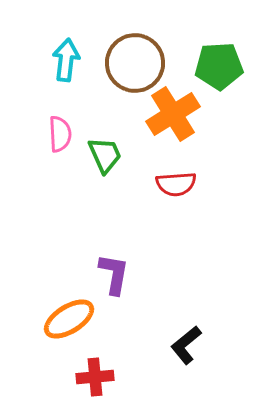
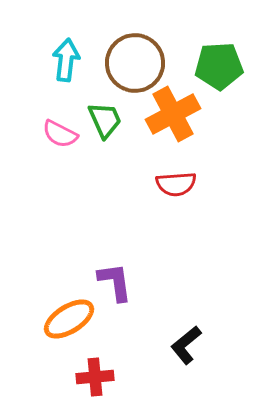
orange cross: rotated 4 degrees clockwise
pink semicircle: rotated 120 degrees clockwise
green trapezoid: moved 35 px up
purple L-shape: moved 1 px right, 8 px down; rotated 18 degrees counterclockwise
